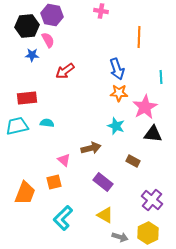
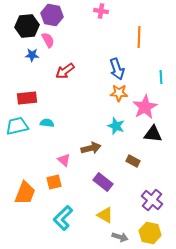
yellow hexagon: moved 2 px right; rotated 20 degrees counterclockwise
